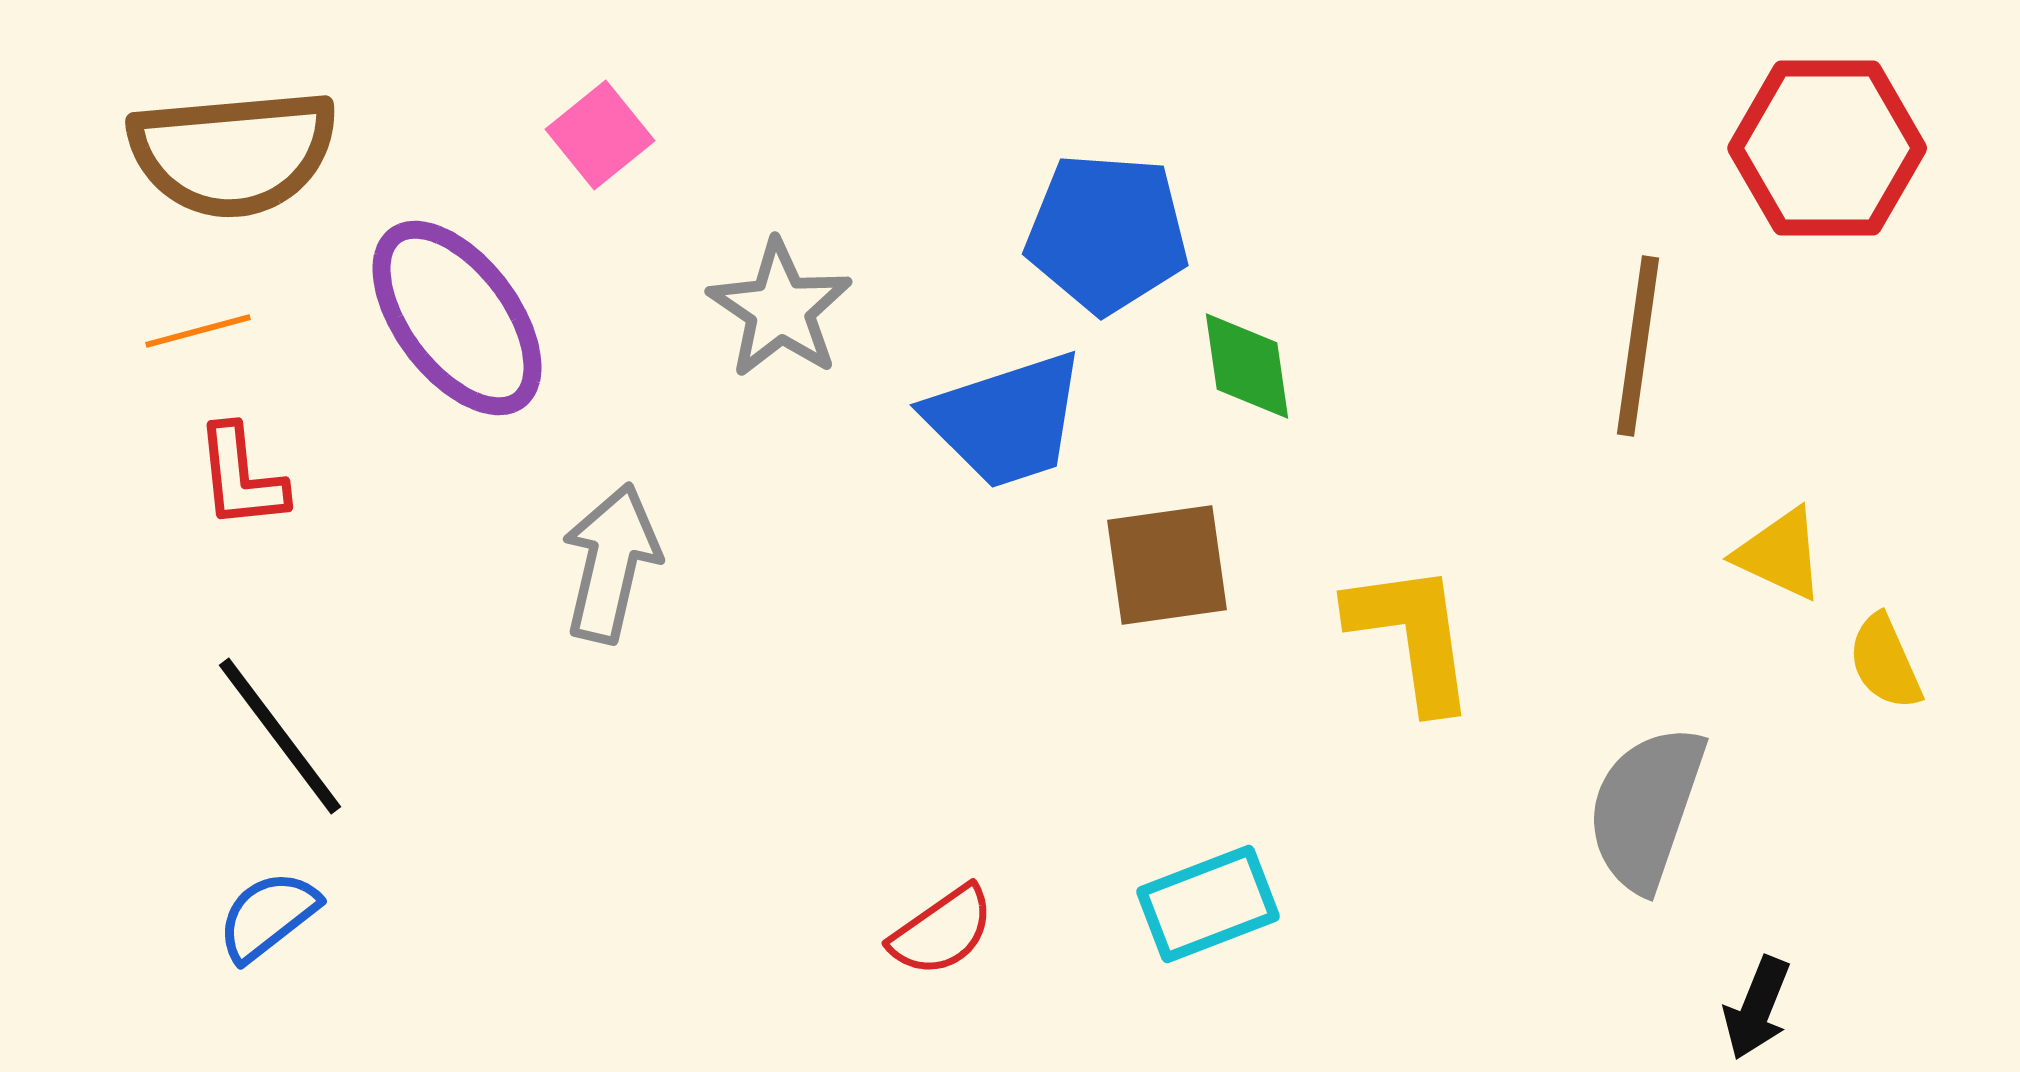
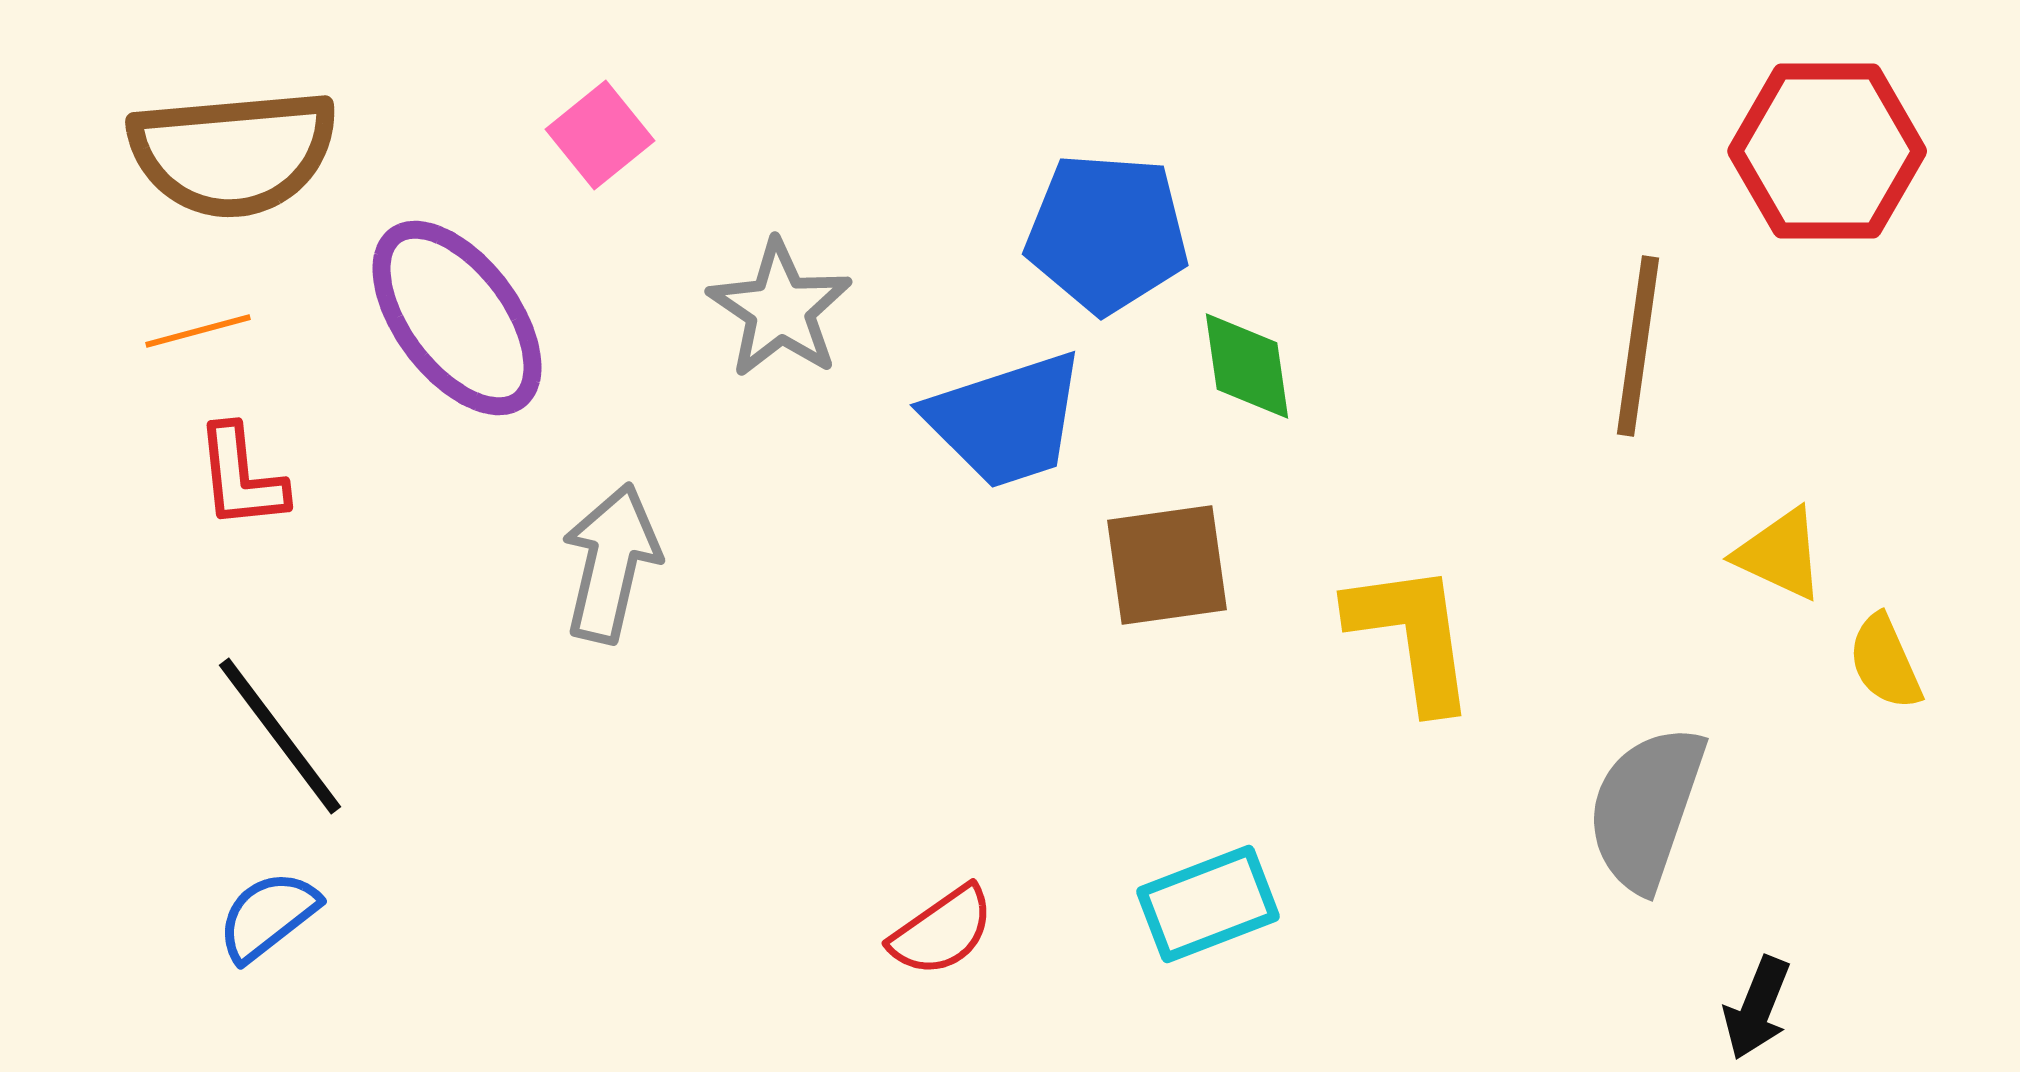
red hexagon: moved 3 px down
